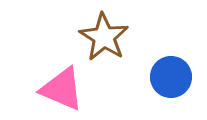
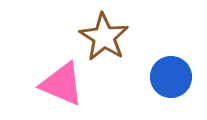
pink triangle: moved 5 px up
